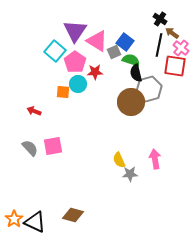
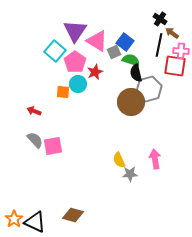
pink cross: moved 3 px down; rotated 35 degrees counterclockwise
red star: rotated 21 degrees counterclockwise
gray semicircle: moved 5 px right, 8 px up
